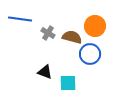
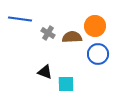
brown semicircle: rotated 18 degrees counterclockwise
blue circle: moved 8 px right
cyan square: moved 2 px left, 1 px down
